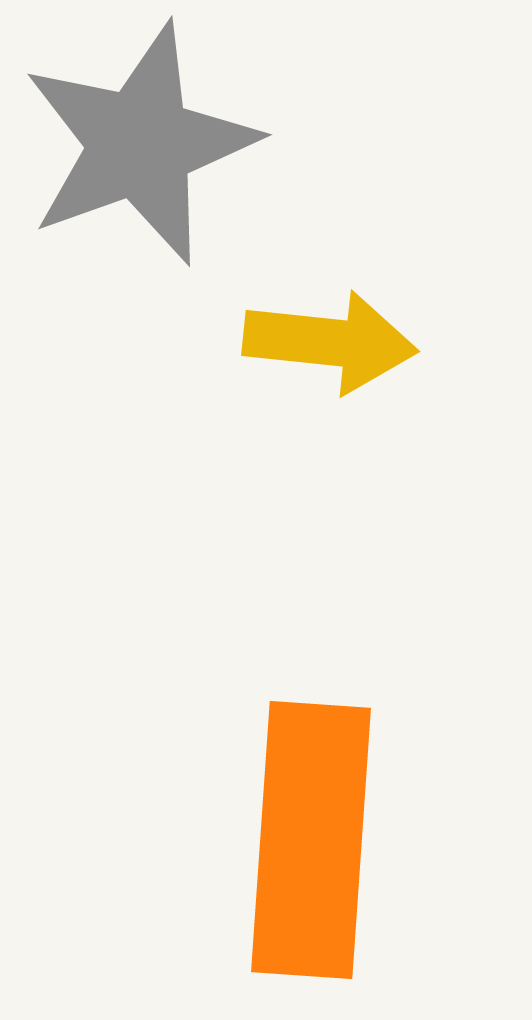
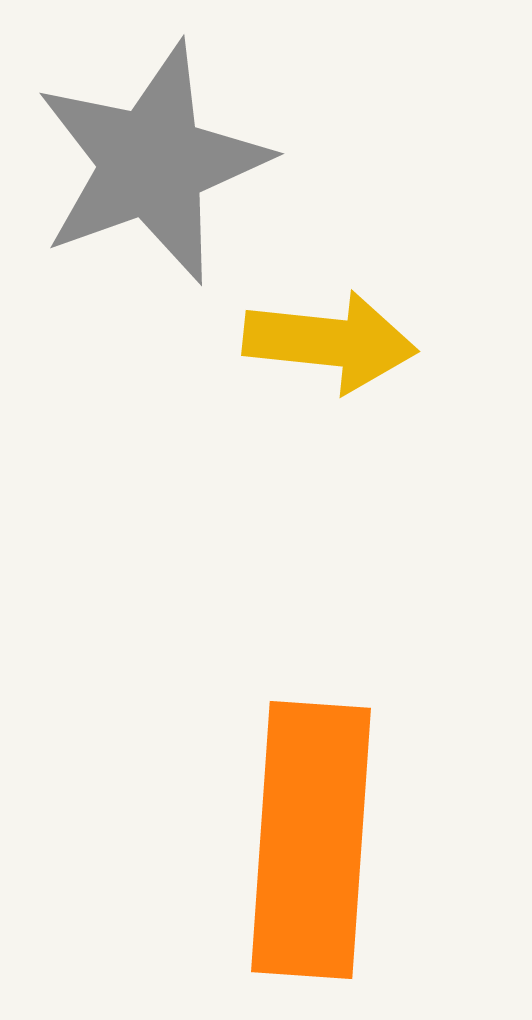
gray star: moved 12 px right, 19 px down
